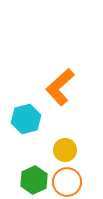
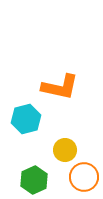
orange L-shape: rotated 126 degrees counterclockwise
orange circle: moved 17 px right, 5 px up
